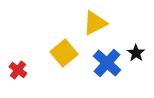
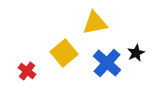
yellow triangle: rotated 16 degrees clockwise
black star: rotated 12 degrees clockwise
red cross: moved 9 px right, 1 px down
